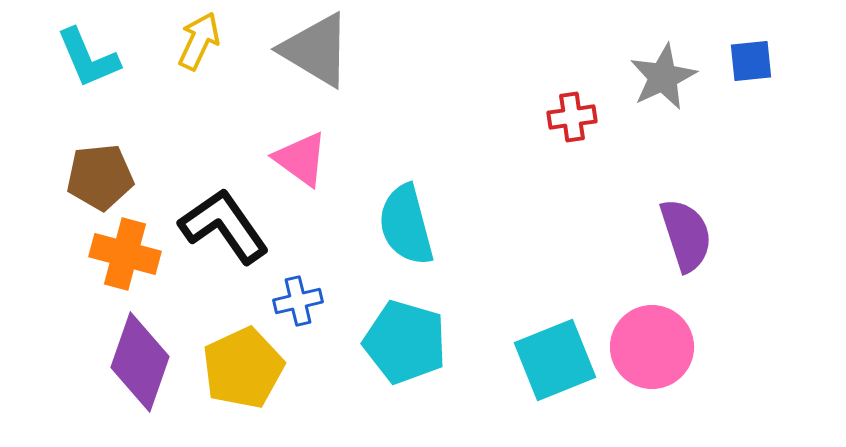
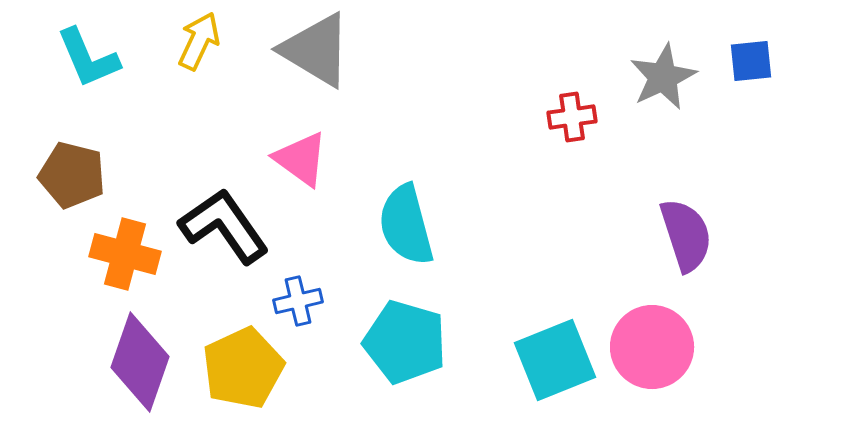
brown pentagon: moved 28 px left, 2 px up; rotated 20 degrees clockwise
